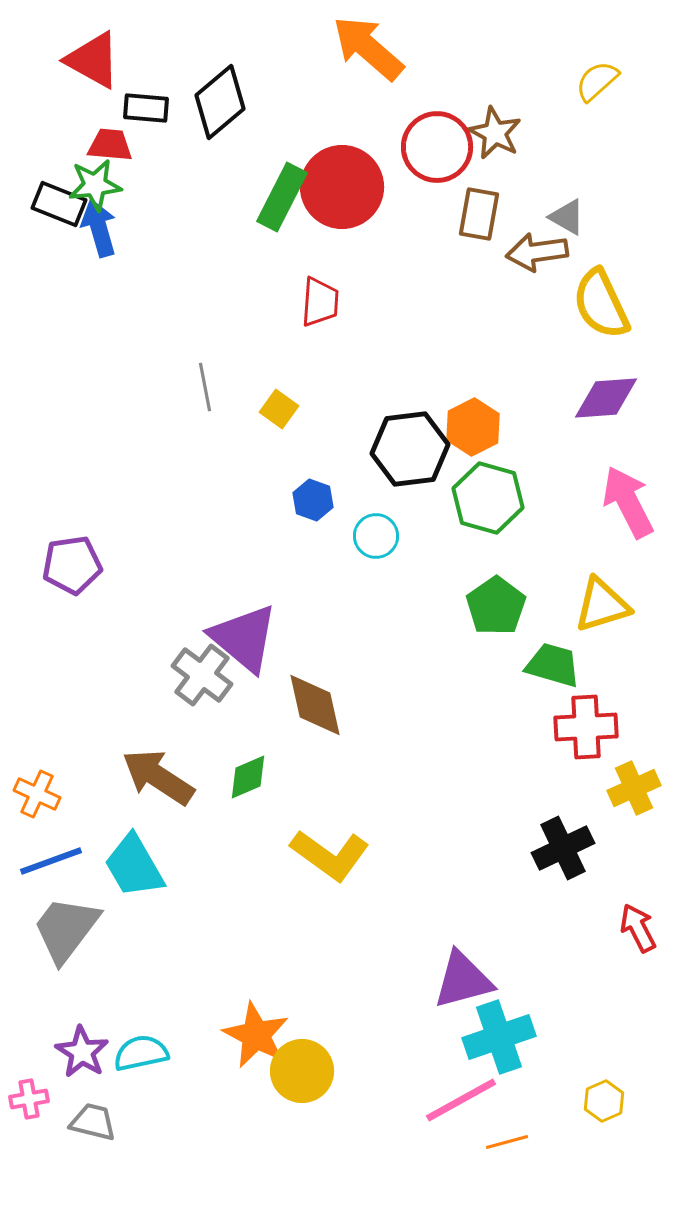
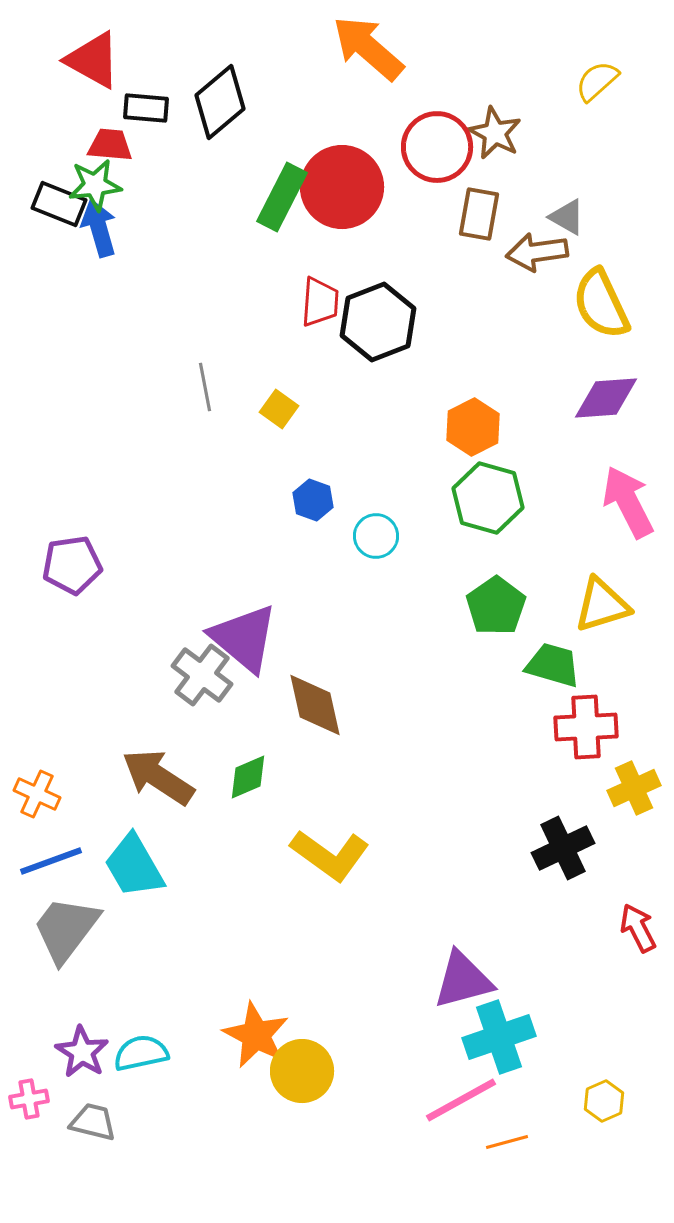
black hexagon at (410, 449): moved 32 px left, 127 px up; rotated 14 degrees counterclockwise
